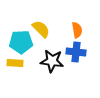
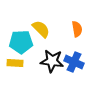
orange semicircle: moved 1 px up
blue cross: moved 2 px left, 10 px down; rotated 18 degrees clockwise
